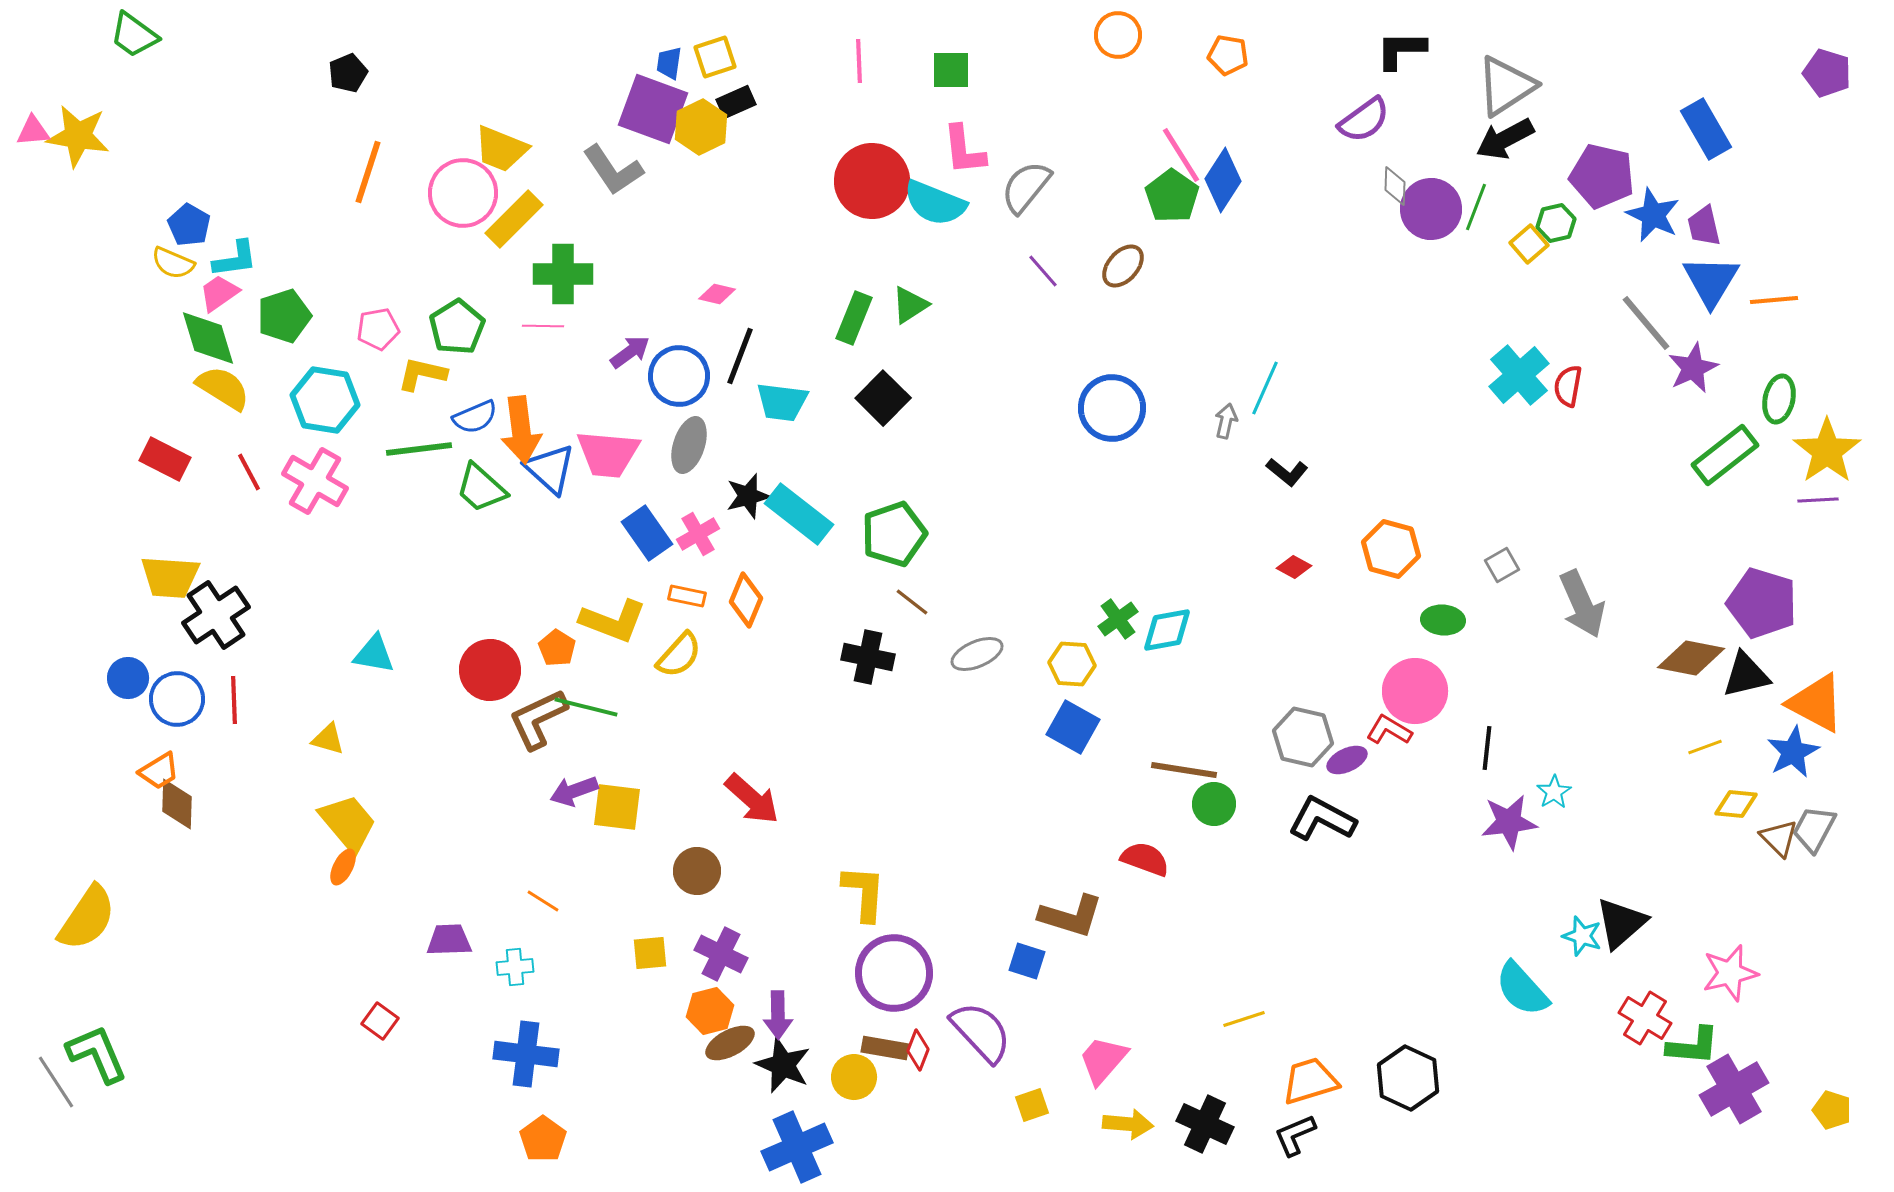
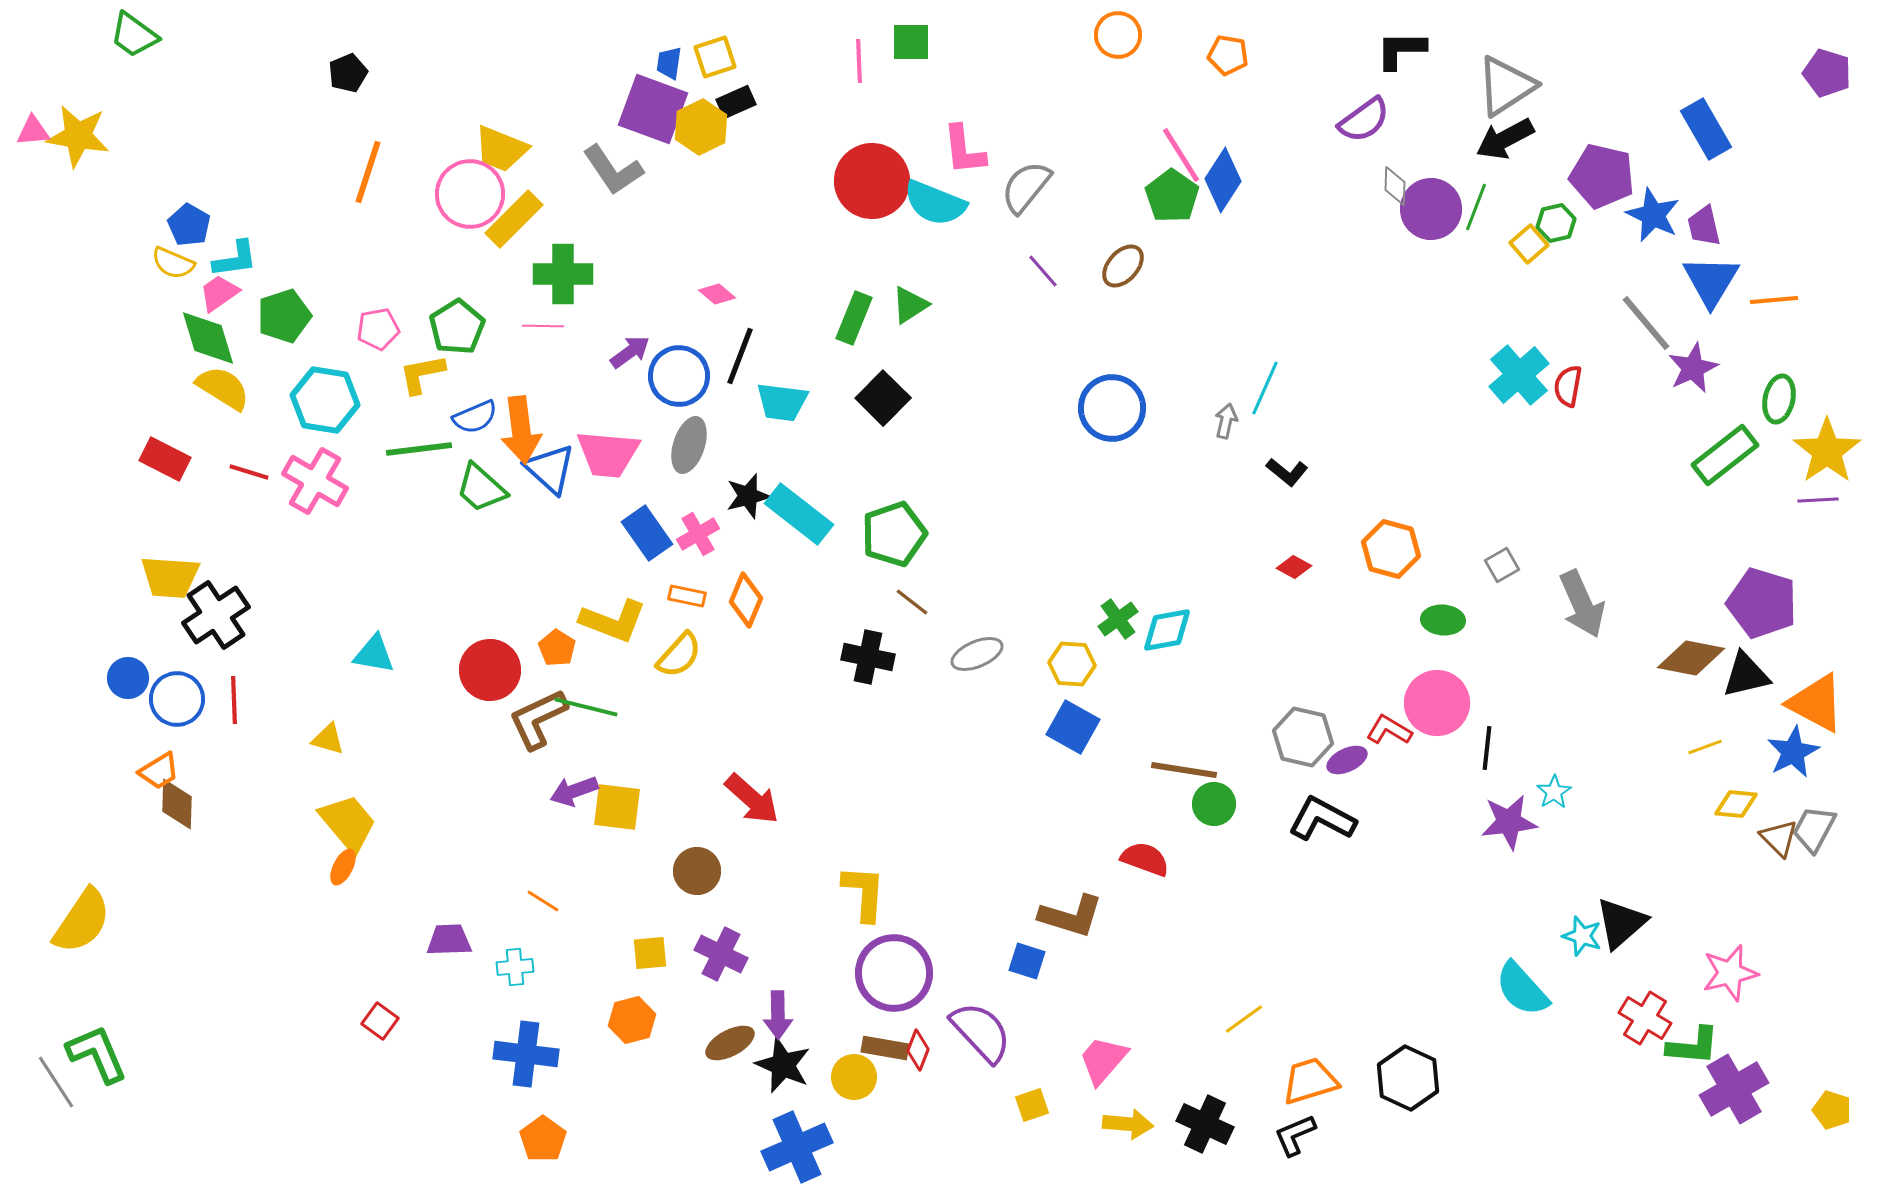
green square at (951, 70): moved 40 px left, 28 px up
pink circle at (463, 193): moved 7 px right, 1 px down
pink diamond at (717, 294): rotated 27 degrees clockwise
yellow L-shape at (422, 374): rotated 24 degrees counterclockwise
red line at (249, 472): rotated 45 degrees counterclockwise
pink circle at (1415, 691): moved 22 px right, 12 px down
yellow semicircle at (87, 918): moved 5 px left, 3 px down
orange hexagon at (710, 1011): moved 78 px left, 9 px down
yellow line at (1244, 1019): rotated 18 degrees counterclockwise
